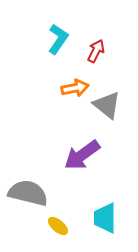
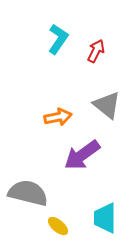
orange arrow: moved 17 px left, 29 px down
